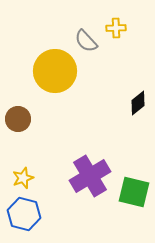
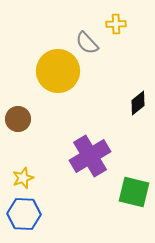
yellow cross: moved 4 px up
gray semicircle: moved 1 px right, 2 px down
yellow circle: moved 3 px right
purple cross: moved 20 px up
blue hexagon: rotated 12 degrees counterclockwise
